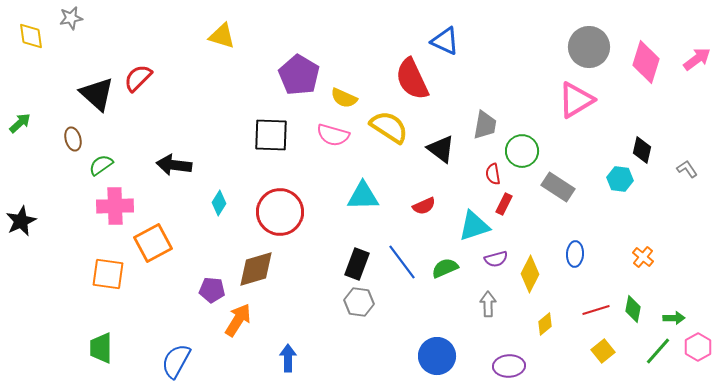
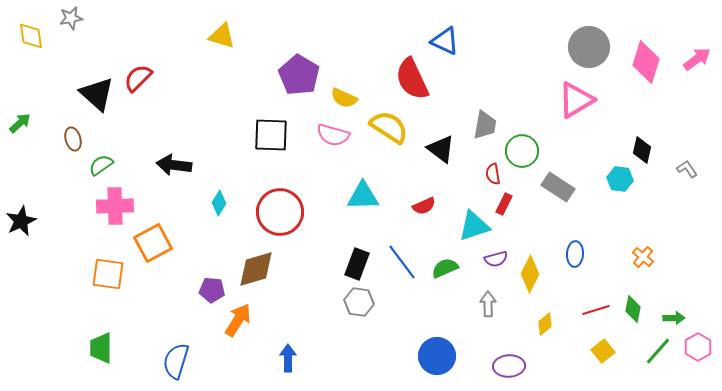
blue semicircle at (176, 361): rotated 12 degrees counterclockwise
